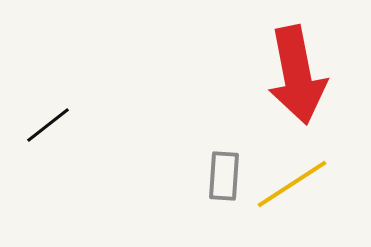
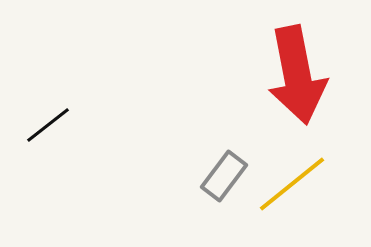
gray rectangle: rotated 33 degrees clockwise
yellow line: rotated 6 degrees counterclockwise
